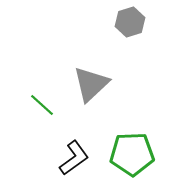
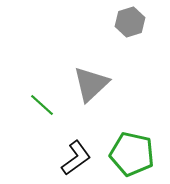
green pentagon: rotated 15 degrees clockwise
black L-shape: moved 2 px right
